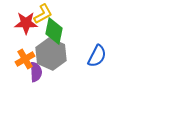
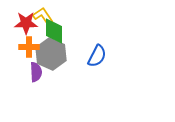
yellow L-shape: moved 2 px down; rotated 95 degrees counterclockwise
green diamond: rotated 12 degrees counterclockwise
orange cross: moved 4 px right, 12 px up; rotated 30 degrees clockwise
